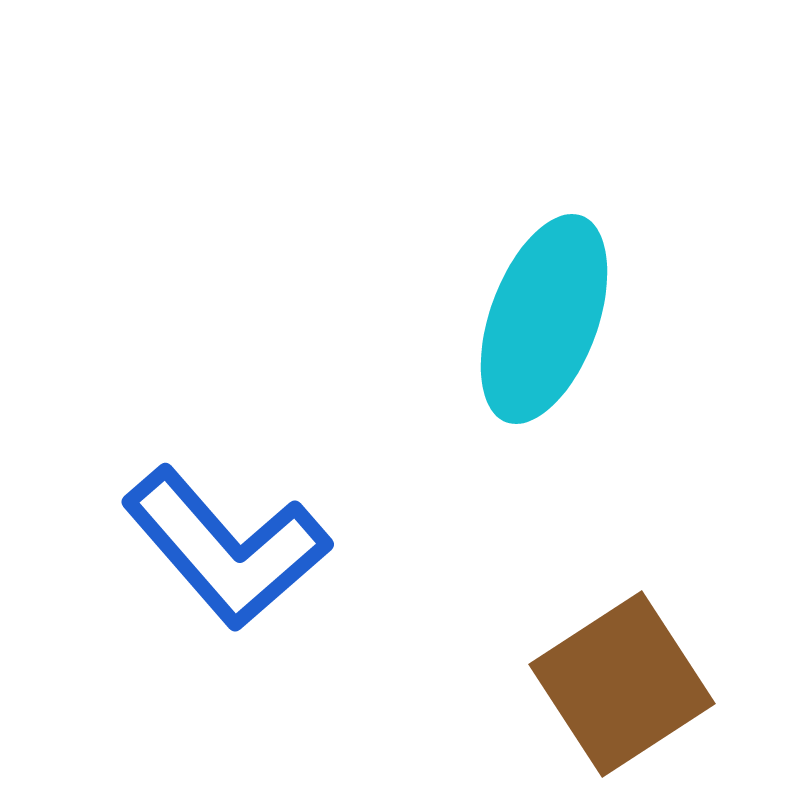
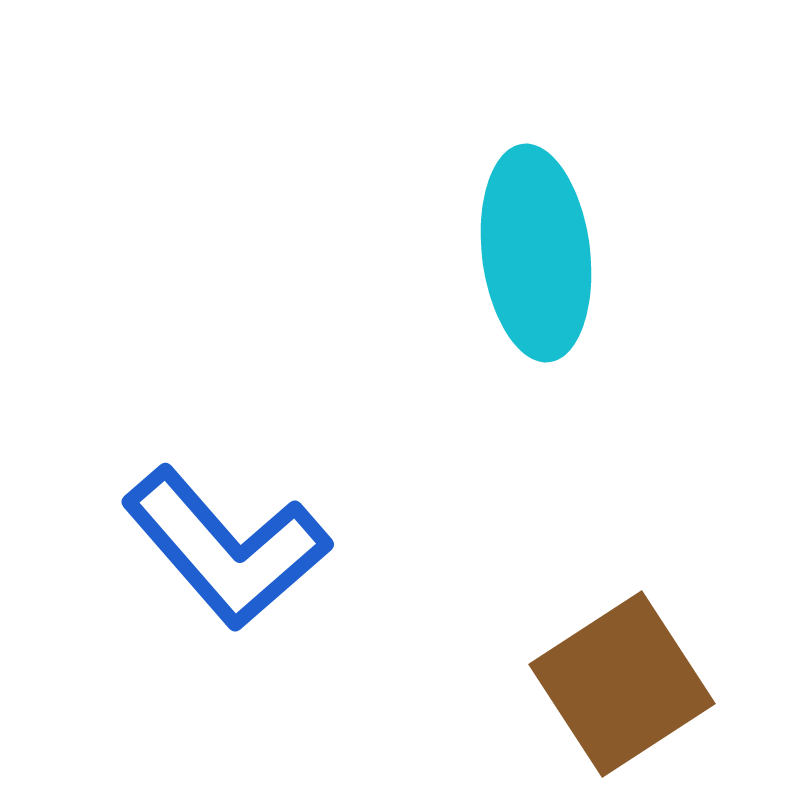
cyan ellipse: moved 8 px left, 66 px up; rotated 27 degrees counterclockwise
